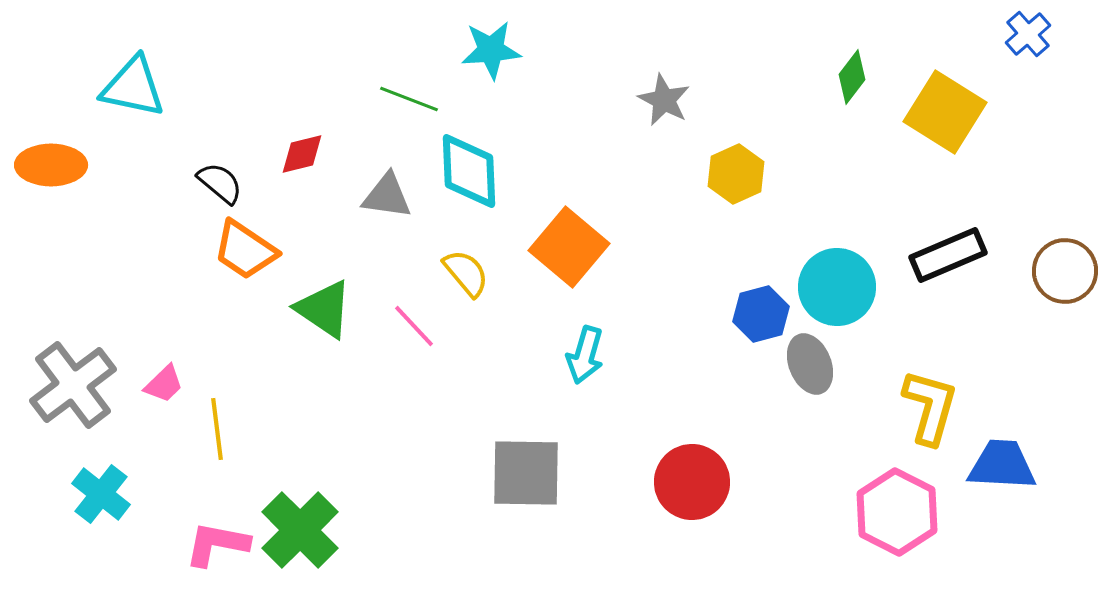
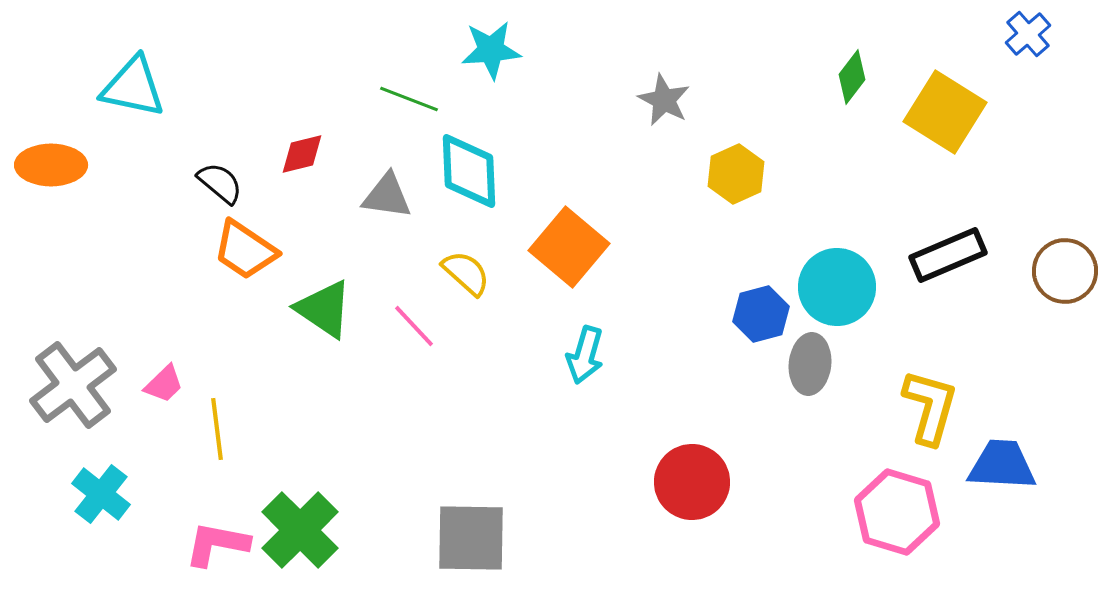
yellow semicircle: rotated 8 degrees counterclockwise
gray ellipse: rotated 28 degrees clockwise
gray square: moved 55 px left, 65 px down
pink hexagon: rotated 10 degrees counterclockwise
